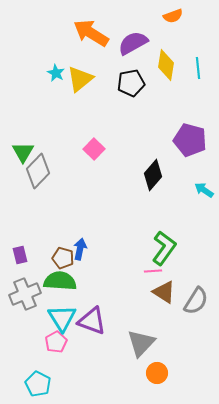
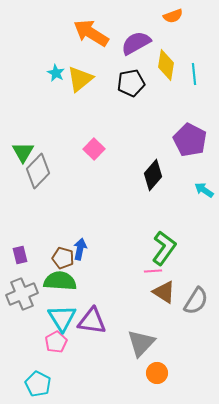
purple semicircle: moved 3 px right
cyan line: moved 4 px left, 6 px down
purple pentagon: rotated 12 degrees clockwise
gray cross: moved 3 px left
purple triangle: rotated 12 degrees counterclockwise
